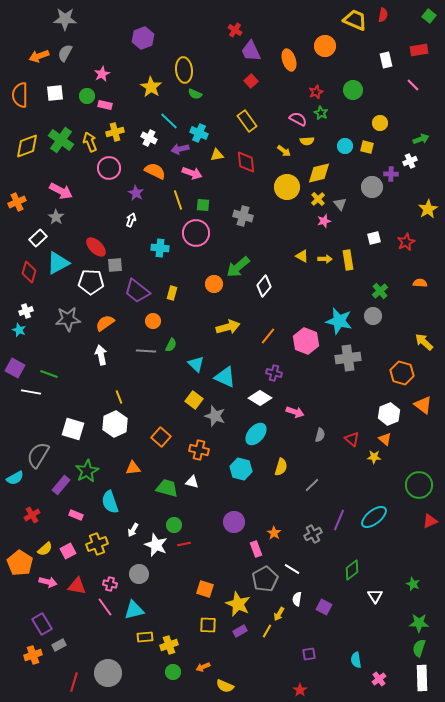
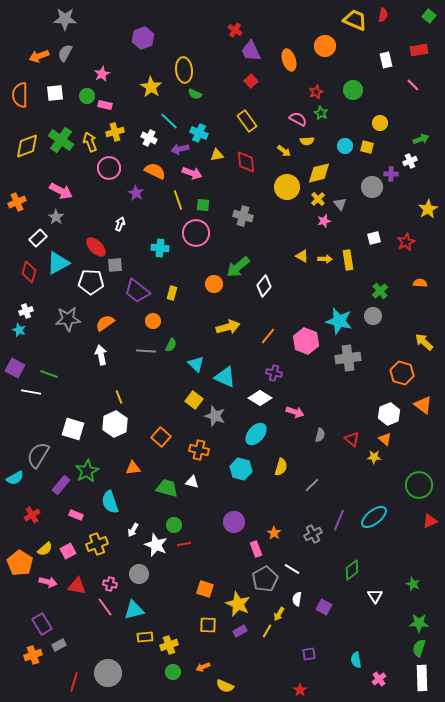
white arrow at (131, 220): moved 11 px left, 4 px down
